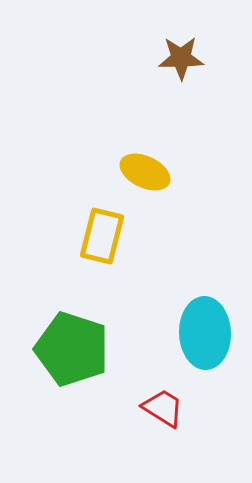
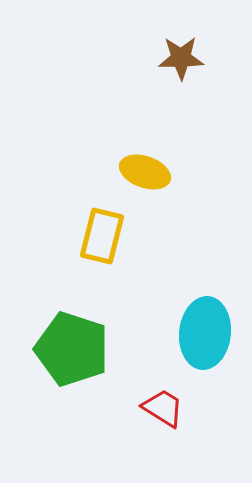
yellow ellipse: rotated 6 degrees counterclockwise
cyan ellipse: rotated 8 degrees clockwise
